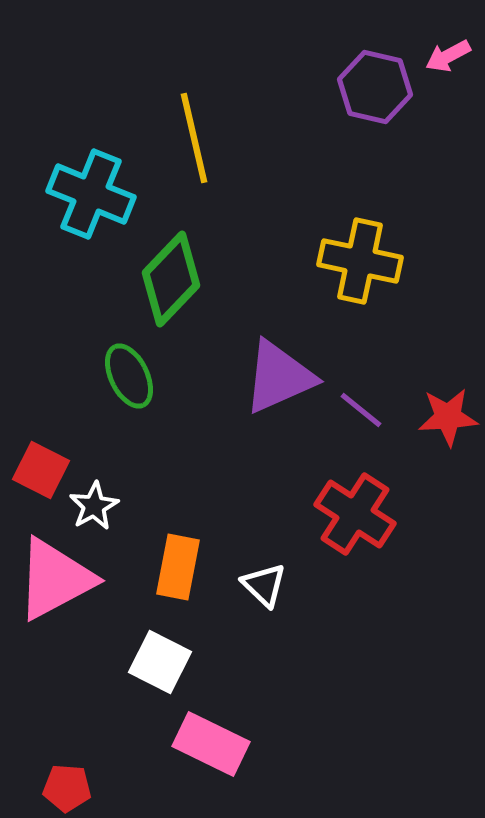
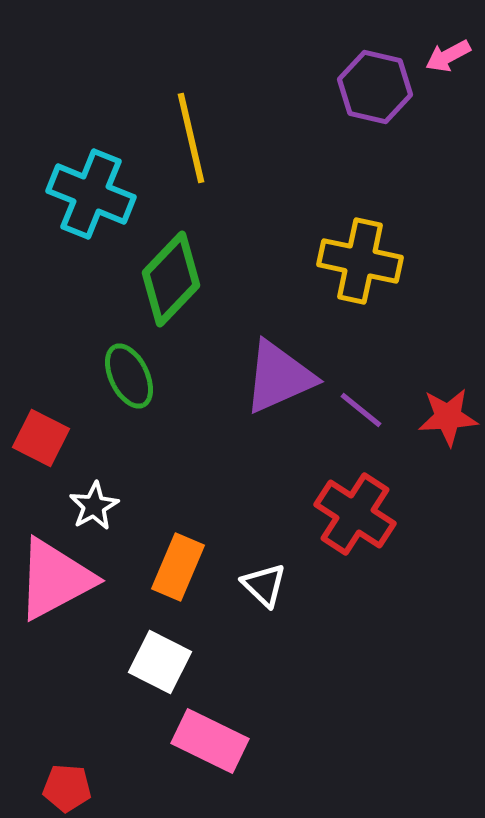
yellow line: moved 3 px left
red square: moved 32 px up
orange rectangle: rotated 12 degrees clockwise
pink rectangle: moved 1 px left, 3 px up
